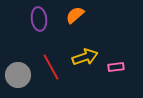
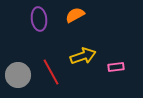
orange semicircle: rotated 12 degrees clockwise
yellow arrow: moved 2 px left, 1 px up
red line: moved 5 px down
